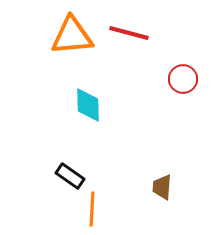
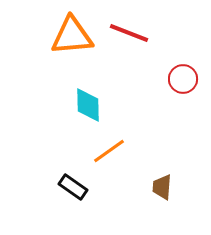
red line: rotated 6 degrees clockwise
black rectangle: moved 3 px right, 11 px down
orange line: moved 17 px right, 58 px up; rotated 52 degrees clockwise
